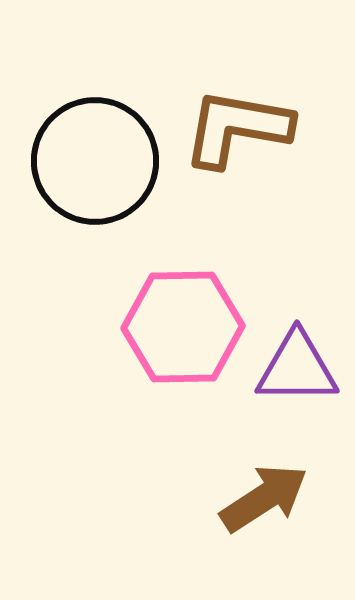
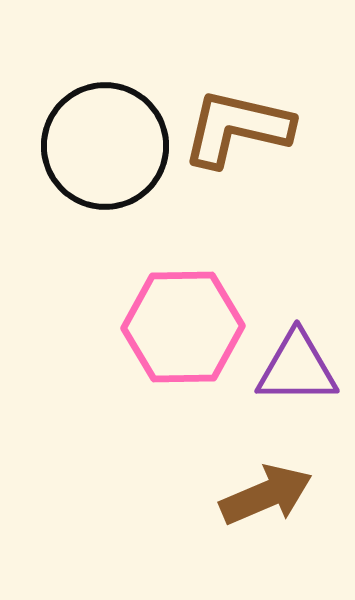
brown L-shape: rotated 3 degrees clockwise
black circle: moved 10 px right, 15 px up
brown arrow: moved 2 px right, 3 px up; rotated 10 degrees clockwise
